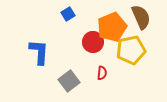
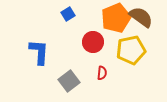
brown semicircle: rotated 30 degrees counterclockwise
orange pentagon: moved 4 px right, 9 px up
